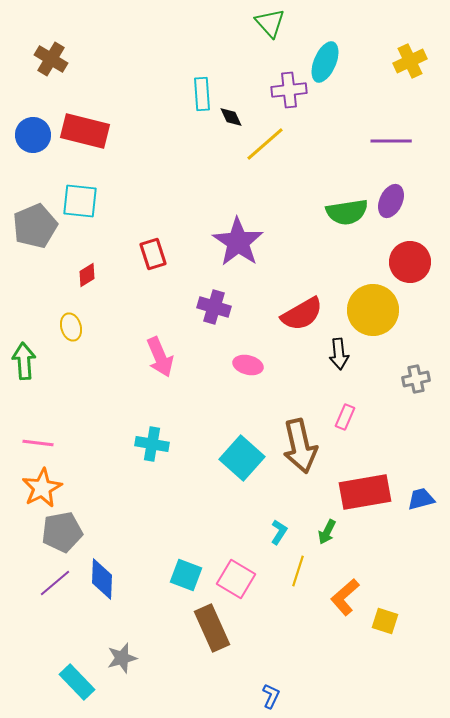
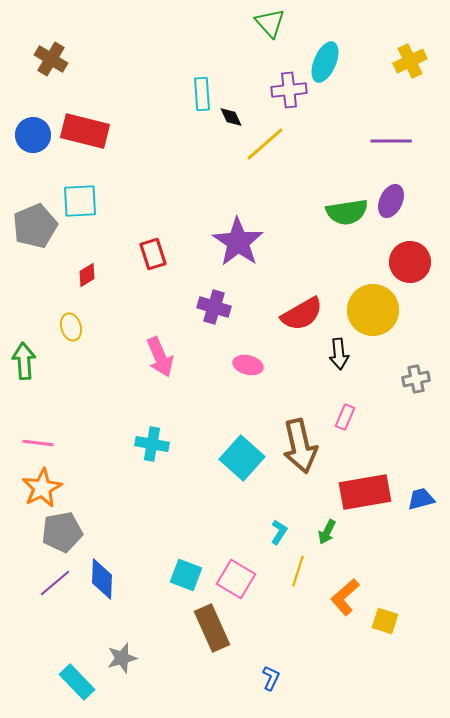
cyan square at (80, 201): rotated 9 degrees counterclockwise
blue L-shape at (271, 696): moved 18 px up
